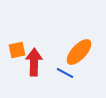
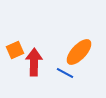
orange square: moved 2 px left; rotated 12 degrees counterclockwise
